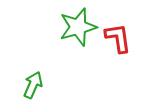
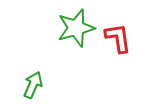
green star: moved 2 px left, 1 px down
